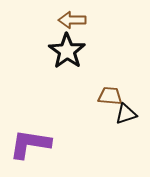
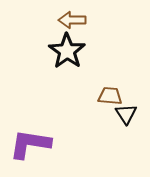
black triangle: rotated 45 degrees counterclockwise
